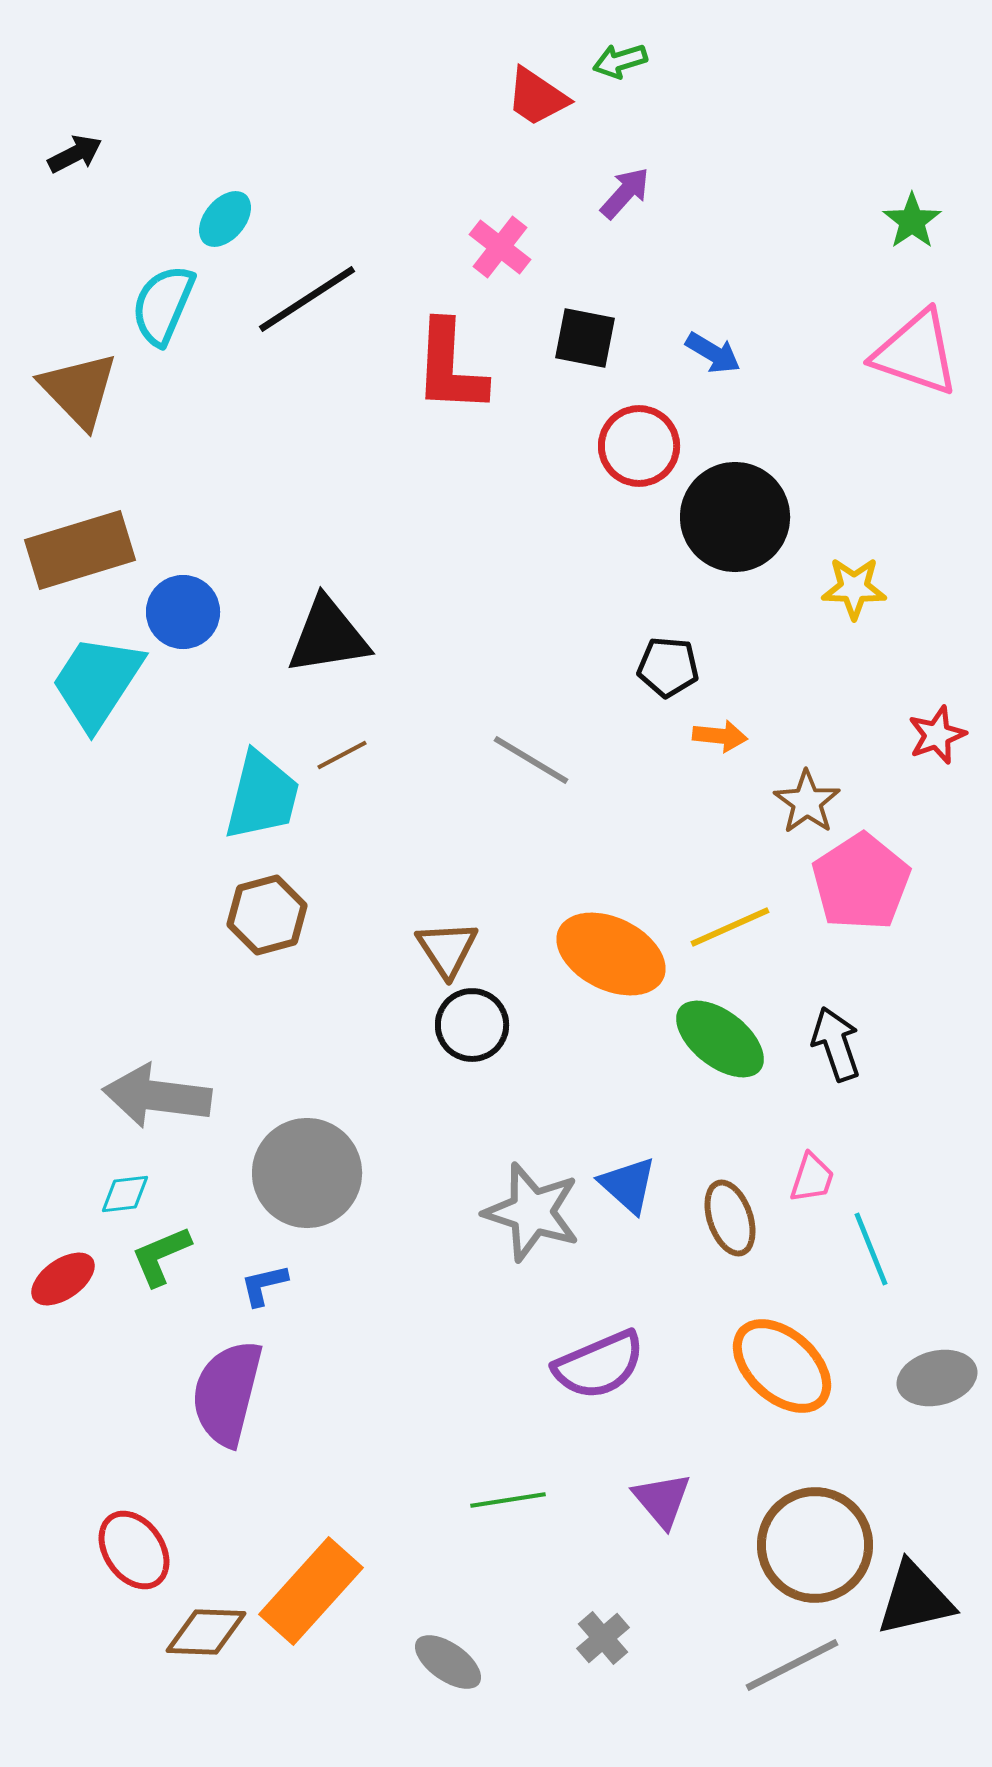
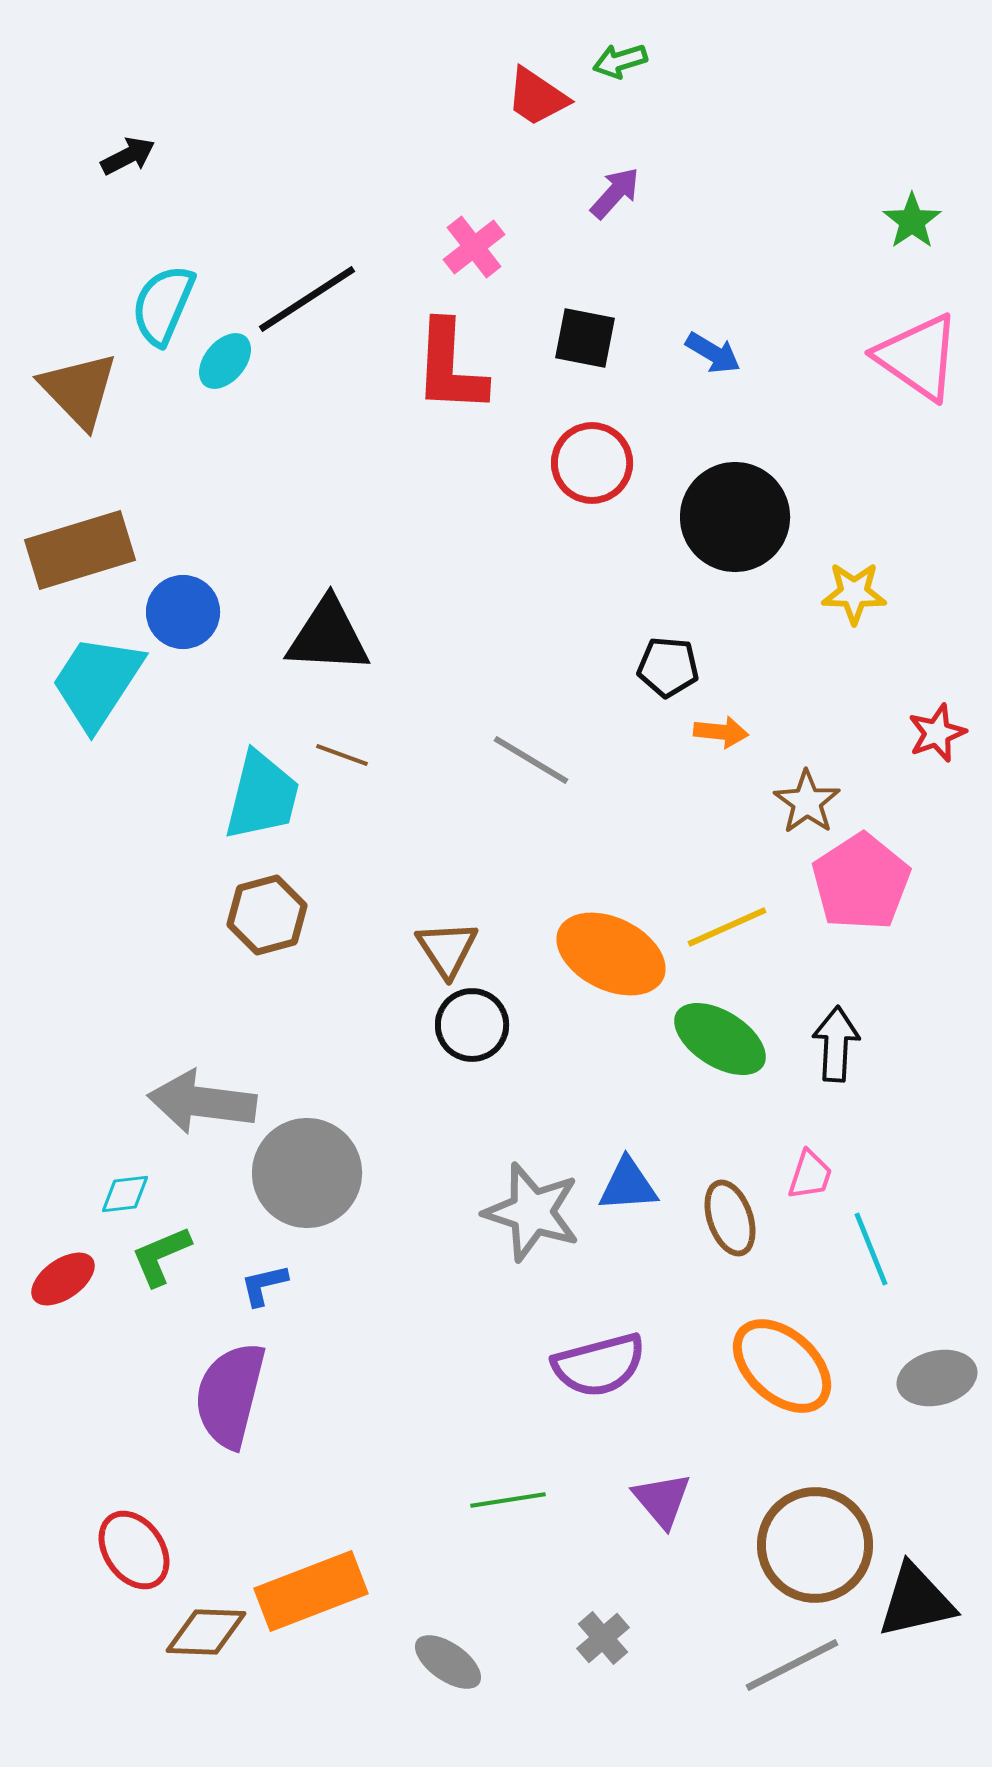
black arrow at (75, 154): moved 53 px right, 2 px down
purple arrow at (625, 193): moved 10 px left
cyan ellipse at (225, 219): moved 142 px down
pink cross at (500, 247): moved 26 px left; rotated 14 degrees clockwise
pink triangle at (916, 353): moved 2 px right, 4 px down; rotated 16 degrees clockwise
red circle at (639, 446): moved 47 px left, 17 px down
yellow star at (854, 588): moved 5 px down
black triangle at (328, 636): rotated 12 degrees clockwise
red star at (937, 735): moved 2 px up
orange arrow at (720, 736): moved 1 px right, 4 px up
brown line at (342, 755): rotated 48 degrees clockwise
yellow line at (730, 927): moved 3 px left
green ellipse at (720, 1039): rotated 6 degrees counterclockwise
black arrow at (836, 1044): rotated 22 degrees clockwise
gray arrow at (157, 1096): moved 45 px right, 6 px down
pink trapezoid at (812, 1178): moved 2 px left, 3 px up
blue triangle at (628, 1185): rotated 46 degrees counterclockwise
purple semicircle at (599, 1365): rotated 8 degrees clockwise
purple semicircle at (227, 1393): moved 3 px right, 2 px down
orange rectangle at (311, 1591): rotated 27 degrees clockwise
black triangle at (915, 1599): moved 1 px right, 2 px down
